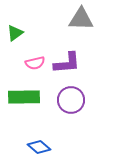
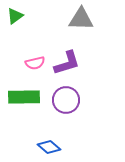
green triangle: moved 17 px up
purple L-shape: rotated 12 degrees counterclockwise
purple circle: moved 5 px left
blue diamond: moved 10 px right
